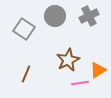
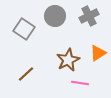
orange triangle: moved 17 px up
brown line: rotated 24 degrees clockwise
pink line: rotated 18 degrees clockwise
